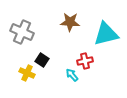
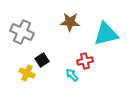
black square: rotated 24 degrees clockwise
